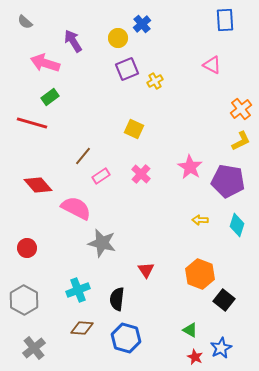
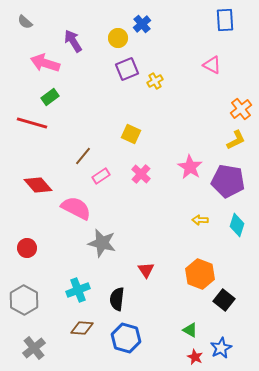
yellow square: moved 3 px left, 5 px down
yellow L-shape: moved 5 px left, 1 px up
